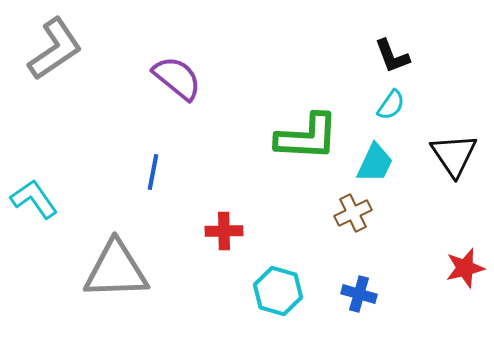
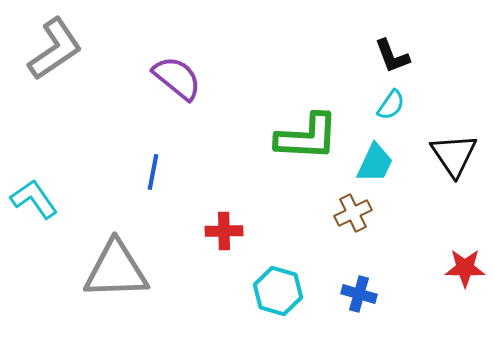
red star: rotated 15 degrees clockwise
